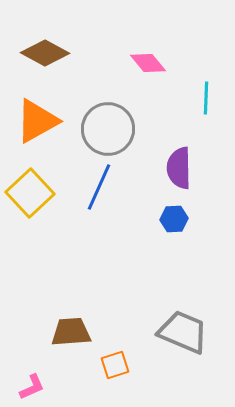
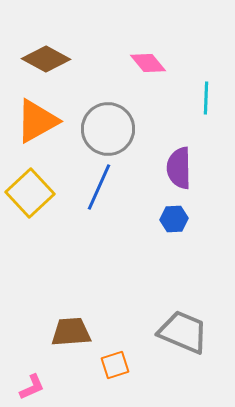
brown diamond: moved 1 px right, 6 px down
